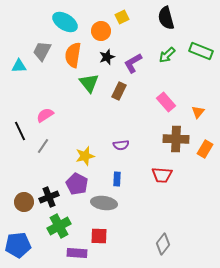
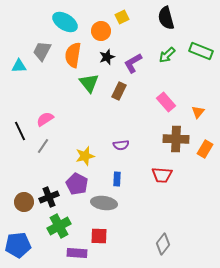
pink semicircle: moved 4 px down
